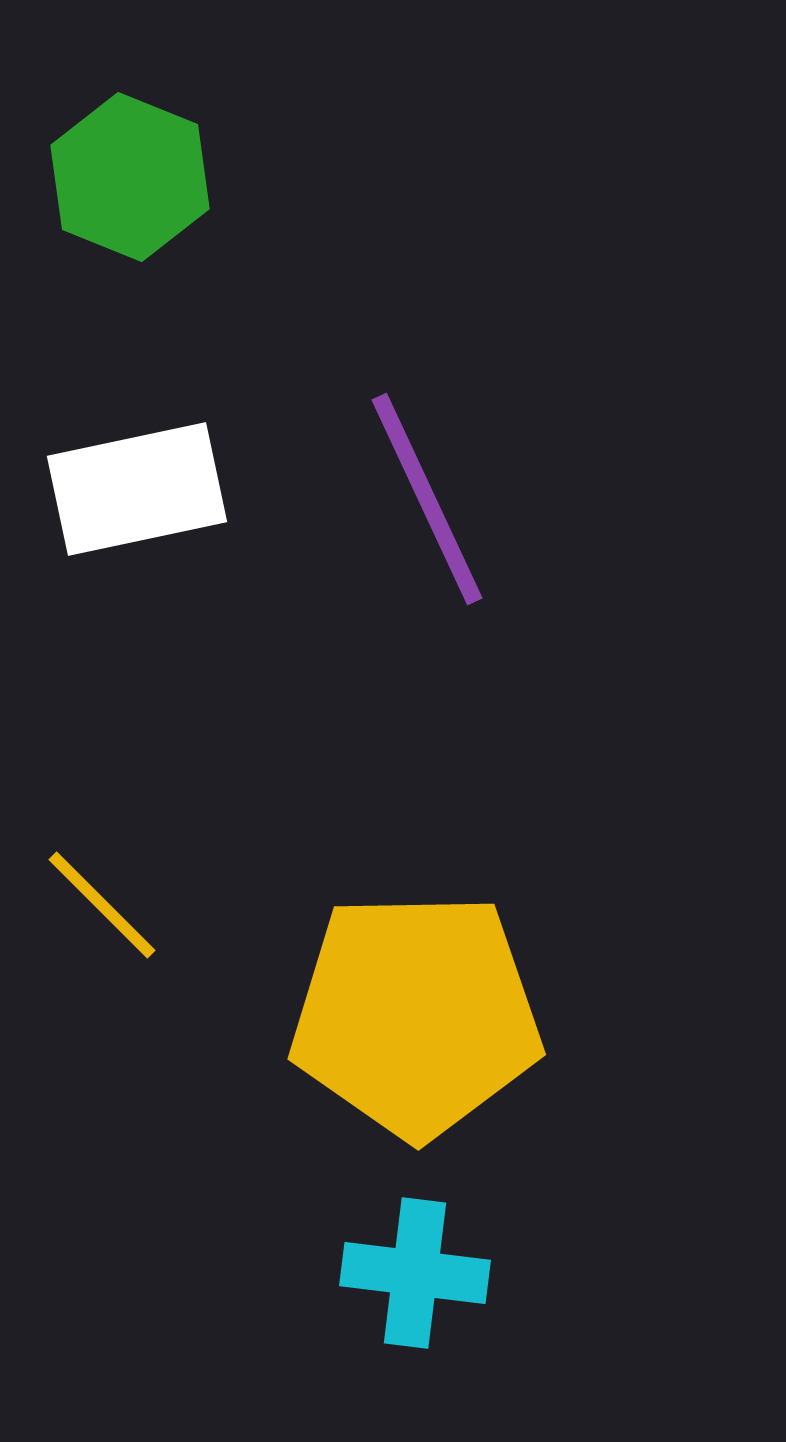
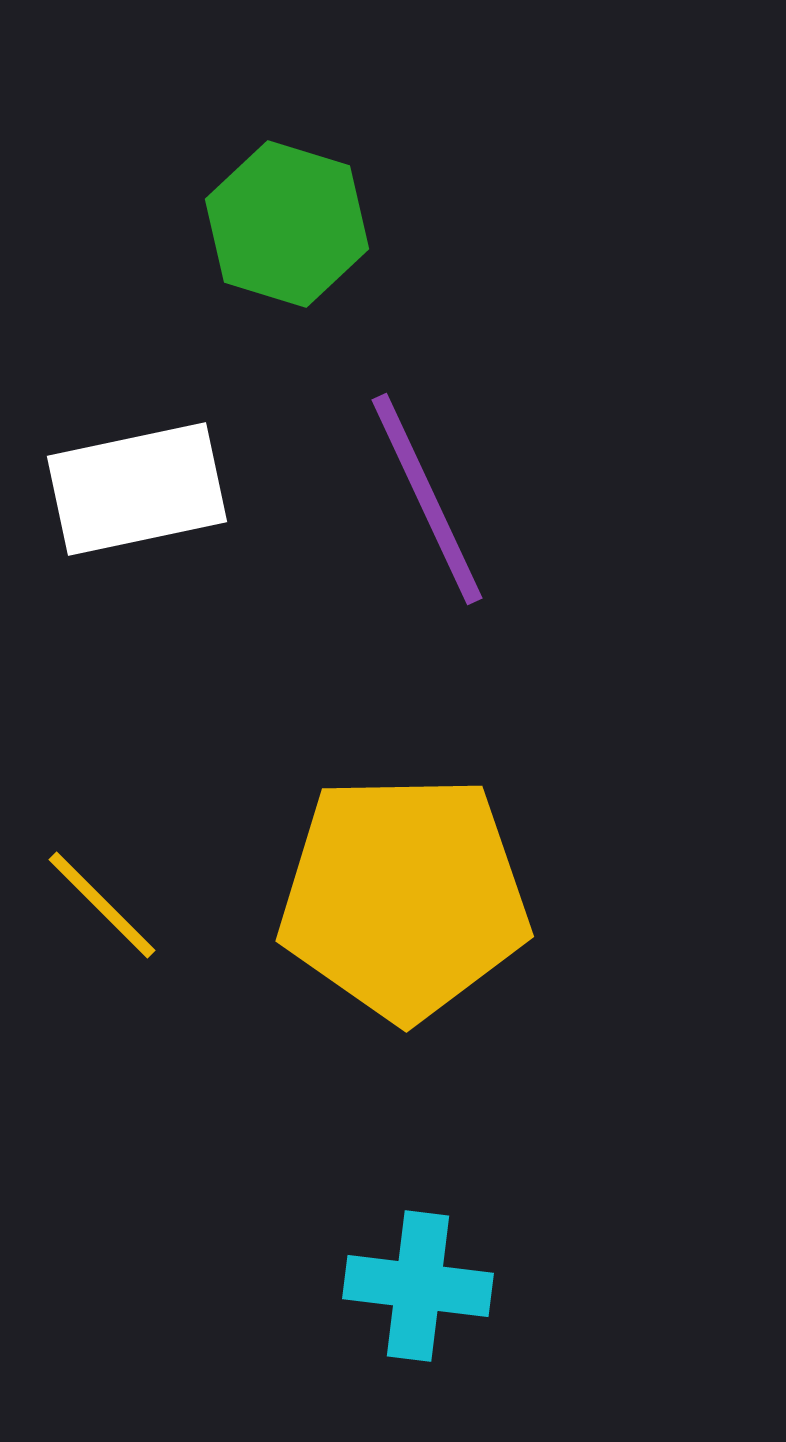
green hexagon: moved 157 px right, 47 px down; rotated 5 degrees counterclockwise
yellow pentagon: moved 12 px left, 118 px up
cyan cross: moved 3 px right, 13 px down
